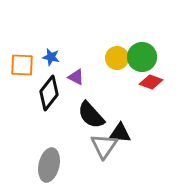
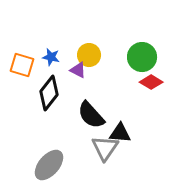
yellow circle: moved 28 px left, 3 px up
orange square: rotated 15 degrees clockwise
purple triangle: moved 2 px right, 7 px up
red diamond: rotated 10 degrees clockwise
gray triangle: moved 1 px right, 2 px down
gray ellipse: rotated 28 degrees clockwise
